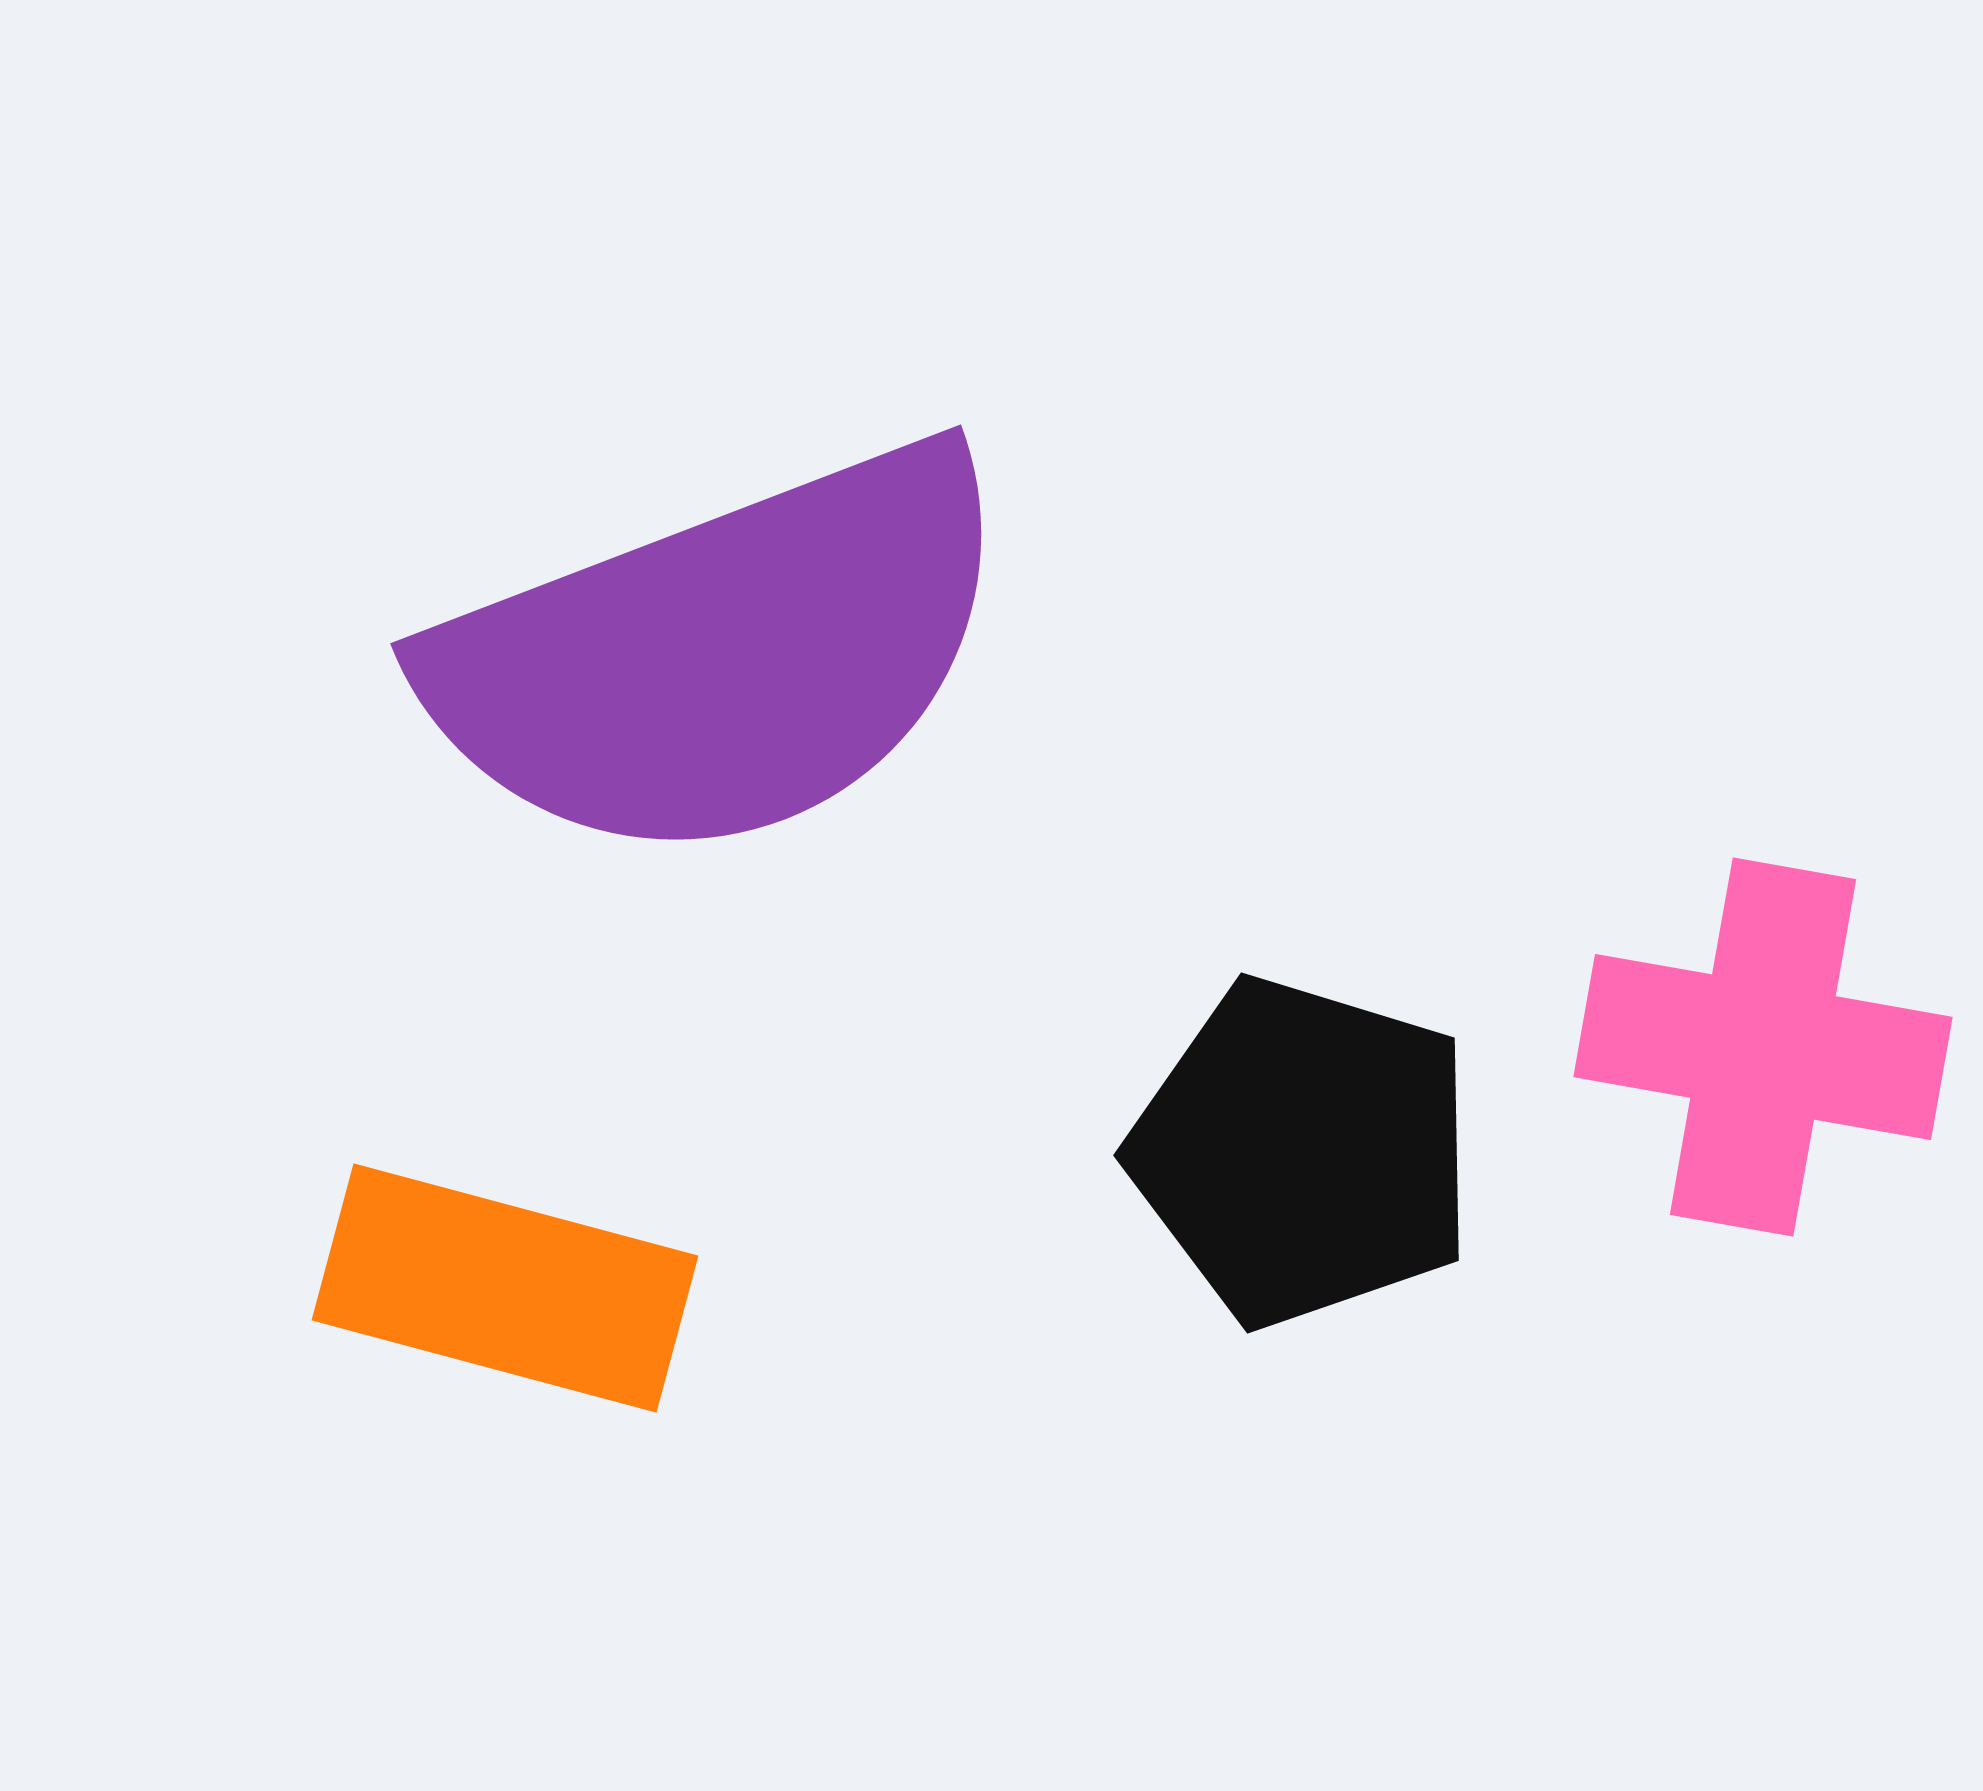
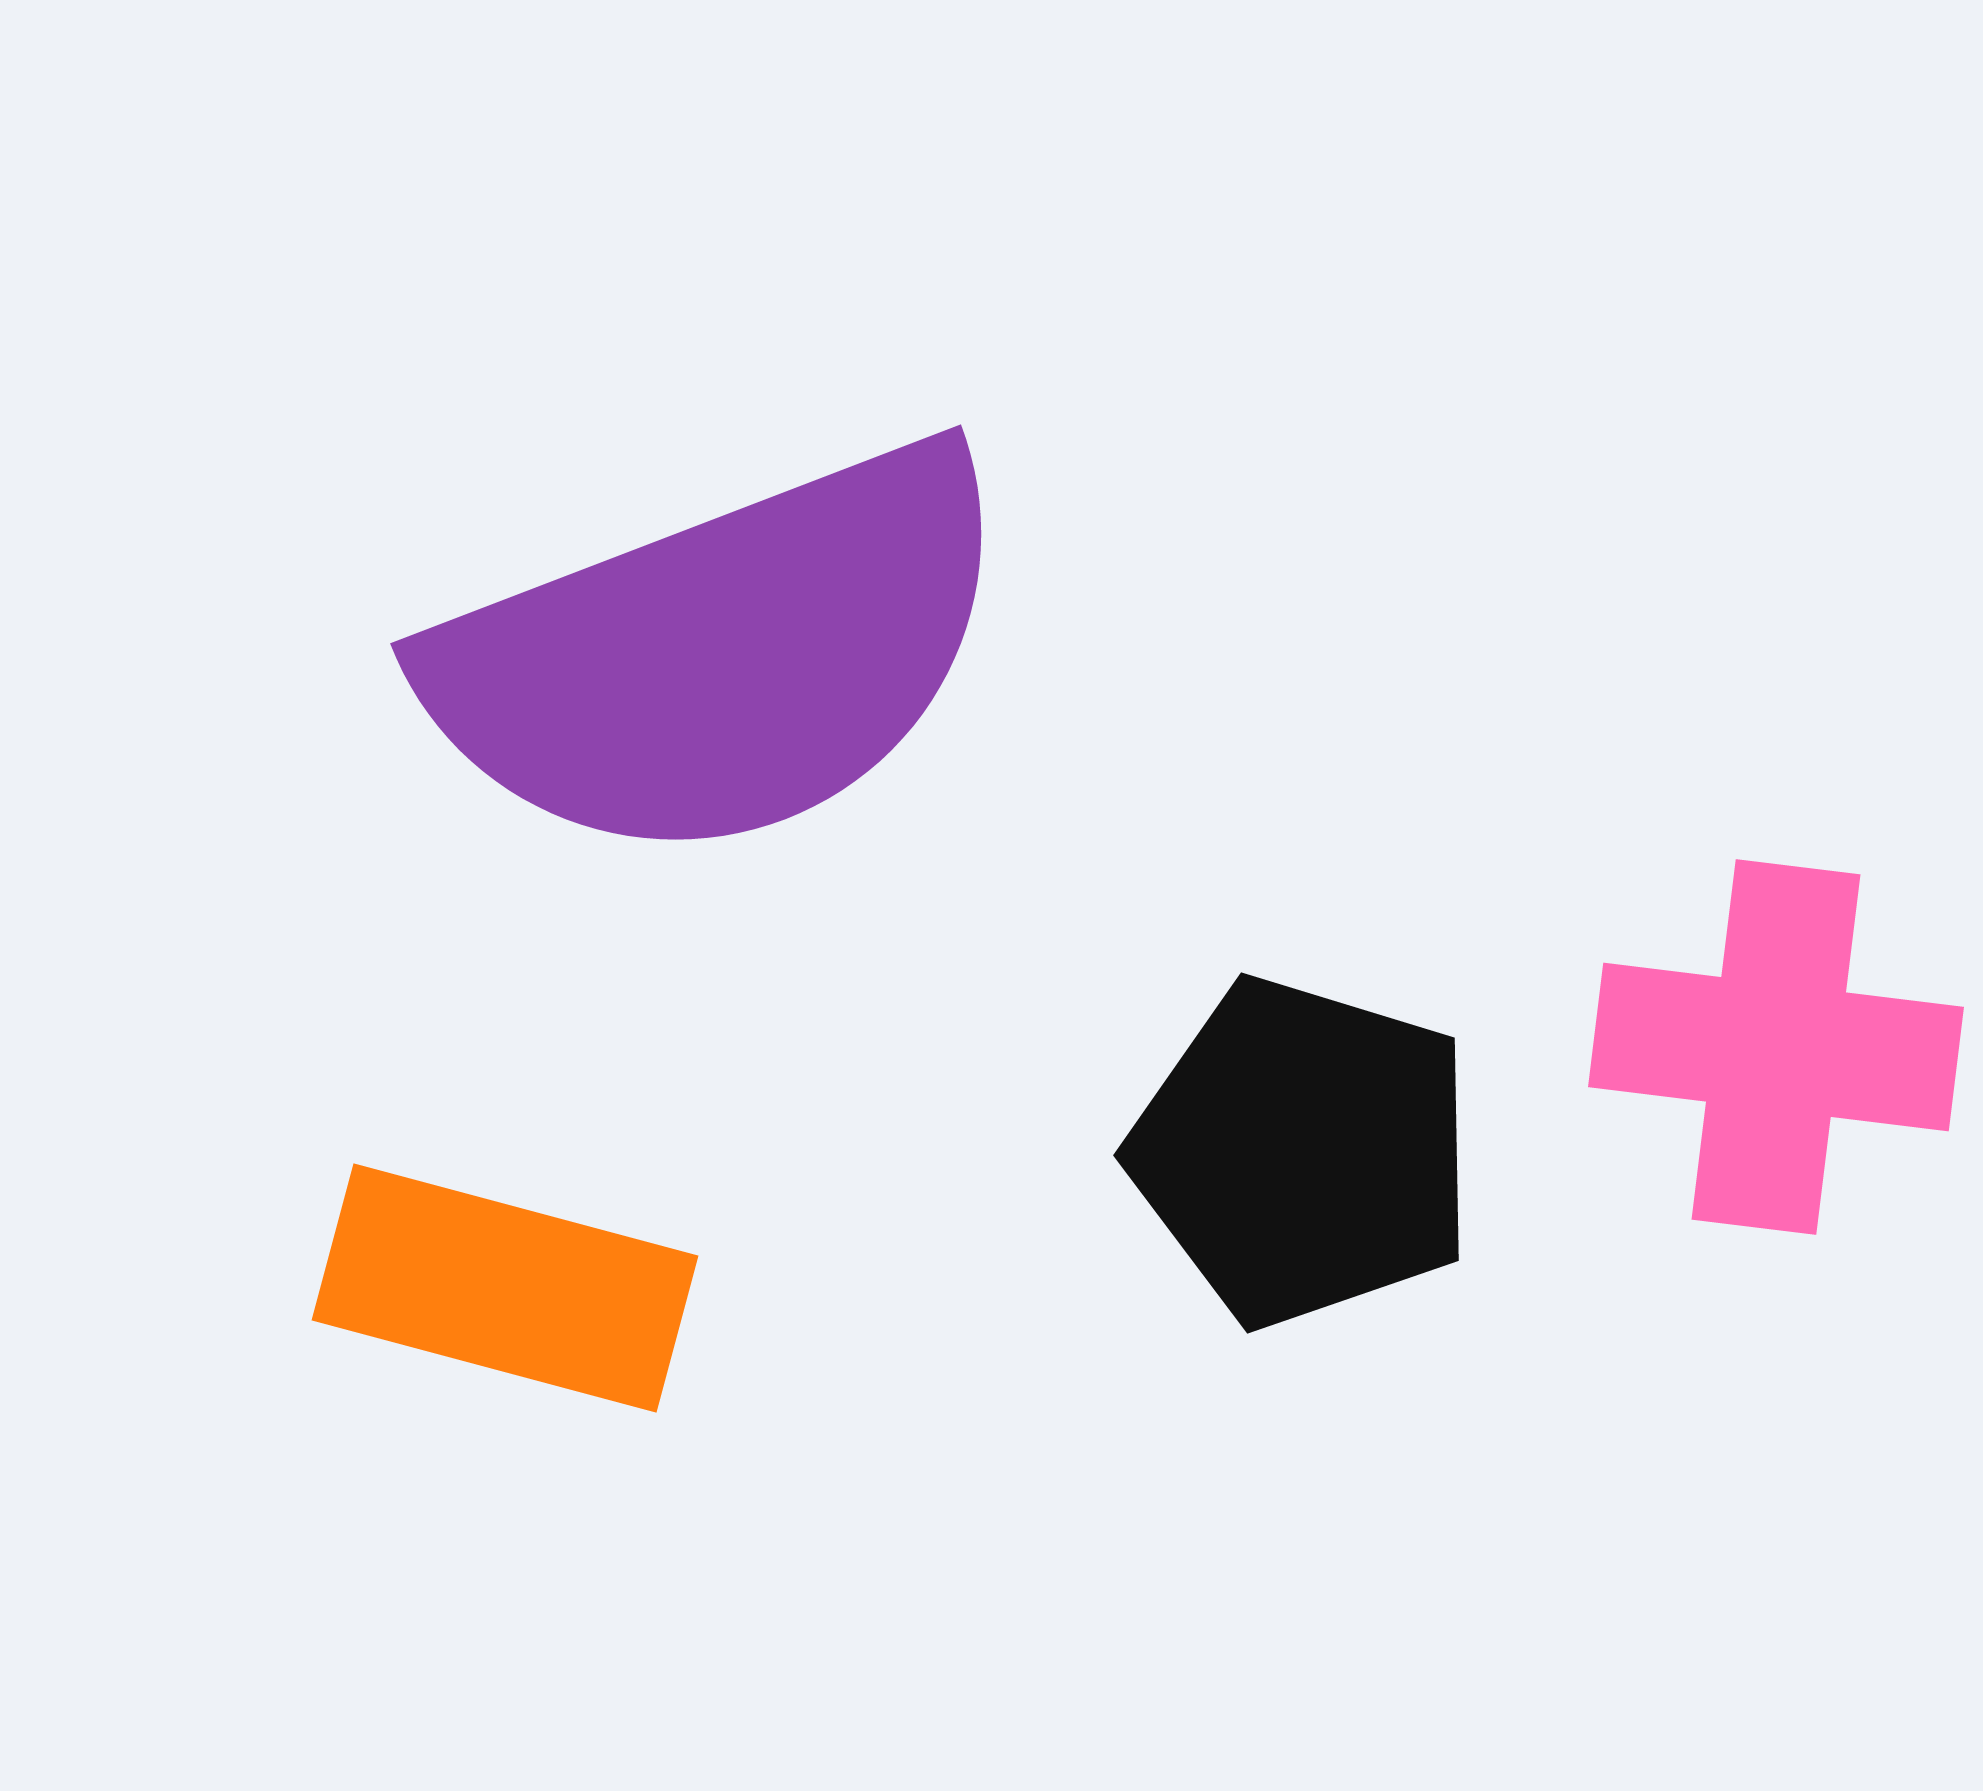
pink cross: moved 13 px right; rotated 3 degrees counterclockwise
